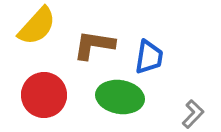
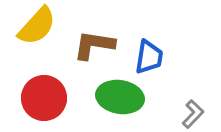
red circle: moved 3 px down
